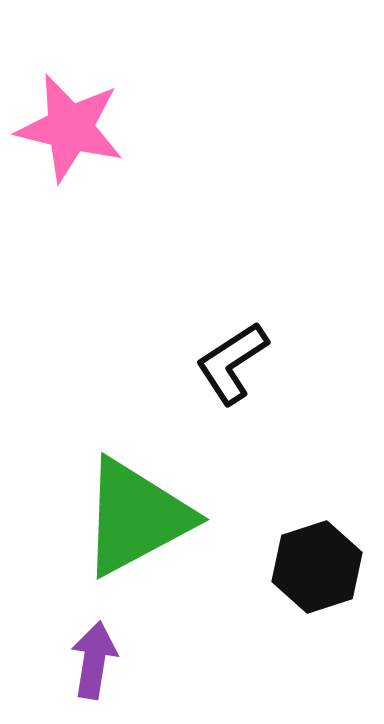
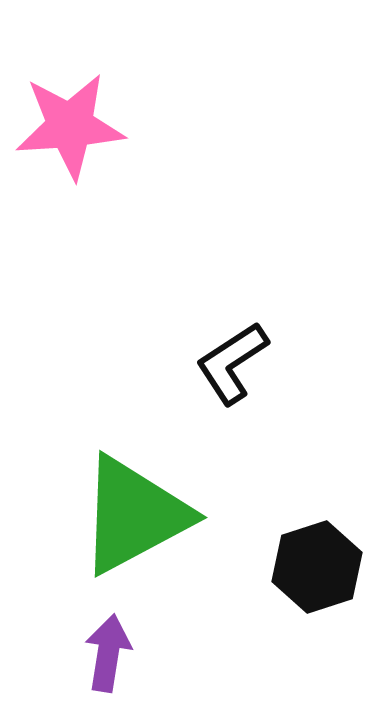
pink star: moved 2 px up; rotated 18 degrees counterclockwise
green triangle: moved 2 px left, 2 px up
purple arrow: moved 14 px right, 7 px up
